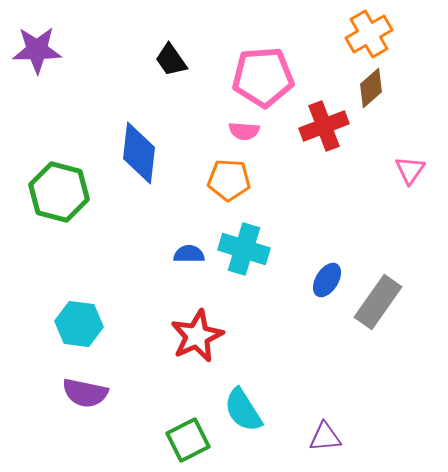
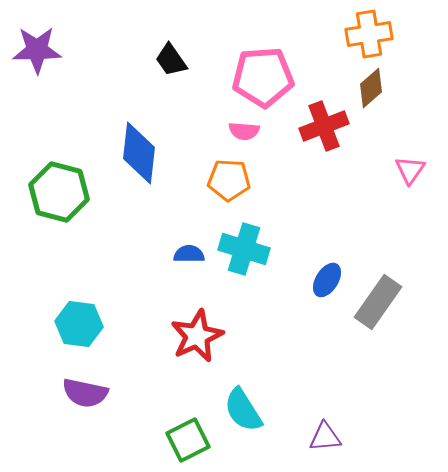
orange cross: rotated 21 degrees clockwise
